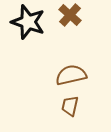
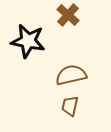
brown cross: moved 2 px left
black star: moved 19 px down; rotated 8 degrees counterclockwise
